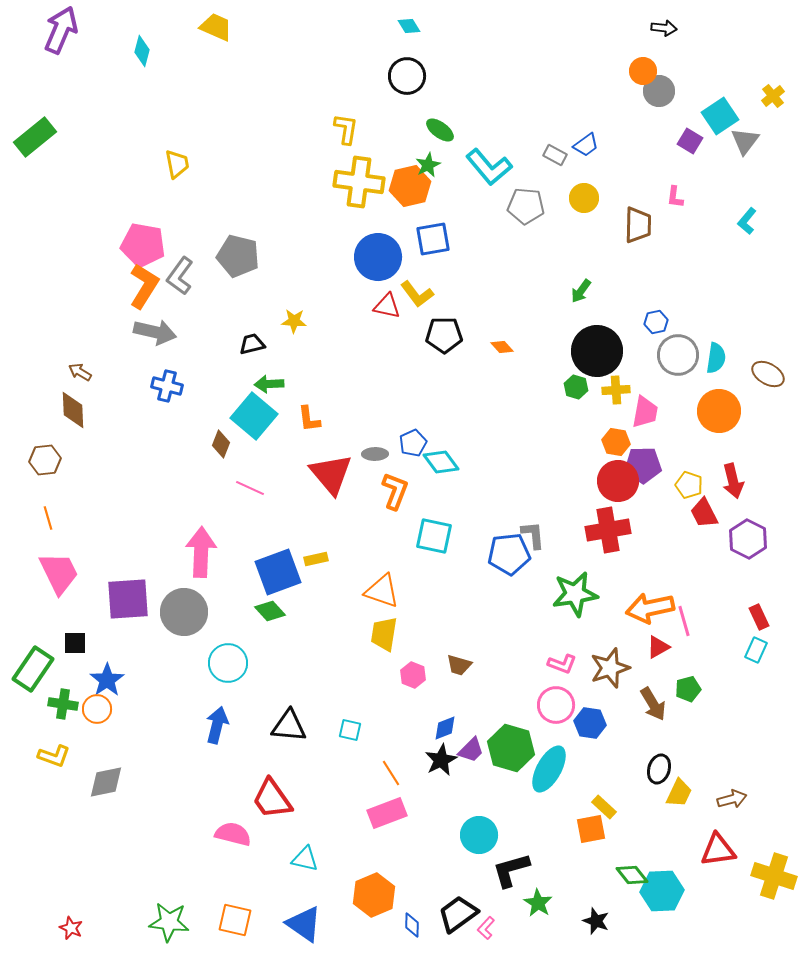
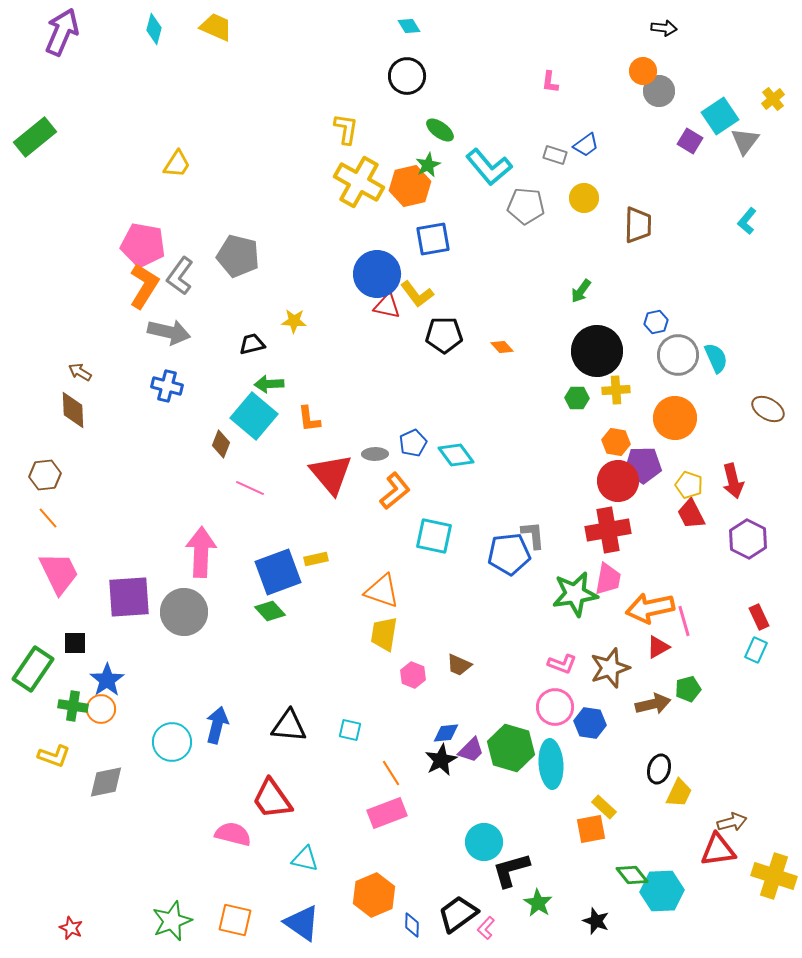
purple arrow at (61, 30): moved 1 px right, 2 px down
cyan diamond at (142, 51): moved 12 px right, 22 px up
yellow cross at (773, 96): moved 3 px down
gray rectangle at (555, 155): rotated 10 degrees counterclockwise
yellow trapezoid at (177, 164): rotated 44 degrees clockwise
yellow cross at (359, 182): rotated 21 degrees clockwise
pink L-shape at (675, 197): moved 125 px left, 115 px up
blue circle at (378, 257): moved 1 px left, 17 px down
gray arrow at (155, 332): moved 14 px right
cyan semicircle at (716, 358): rotated 32 degrees counterclockwise
brown ellipse at (768, 374): moved 35 px down
green hexagon at (576, 387): moved 1 px right, 11 px down; rotated 15 degrees counterclockwise
orange circle at (719, 411): moved 44 px left, 7 px down
pink trapezoid at (645, 412): moved 37 px left, 167 px down
brown hexagon at (45, 460): moved 15 px down
cyan diamond at (441, 462): moved 15 px right, 7 px up
orange L-shape at (395, 491): rotated 30 degrees clockwise
red trapezoid at (704, 513): moved 13 px left, 1 px down
orange line at (48, 518): rotated 25 degrees counterclockwise
purple square at (128, 599): moved 1 px right, 2 px up
cyan circle at (228, 663): moved 56 px left, 79 px down
brown trapezoid at (459, 665): rotated 8 degrees clockwise
green cross at (63, 704): moved 10 px right, 2 px down
brown arrow at (653, 704): rotated 72 degrees counterclockwise
pink circle at (556, 705): moved 1 px left, 2 px down
orange circle at (97, 709): moved 4 px right
blue diamond at (445, 728): moved 1 px right, 5 px down; rotated 16 degrees clockwise
cyan ellipse at (549, 769): moved 2 px right, 5 px up; rotated 33 degrees counterclockwise
brown arrow at (732, 799): moved 23 px down
cyan circle at (479, 835): moved 5 px right, 7 px down
green star at (169, 922): moved 3 px right, 1 px up; rotated 27 degrees counterclockwise
blue triangle at (304, 924): moved 2 px left, 1 px up
